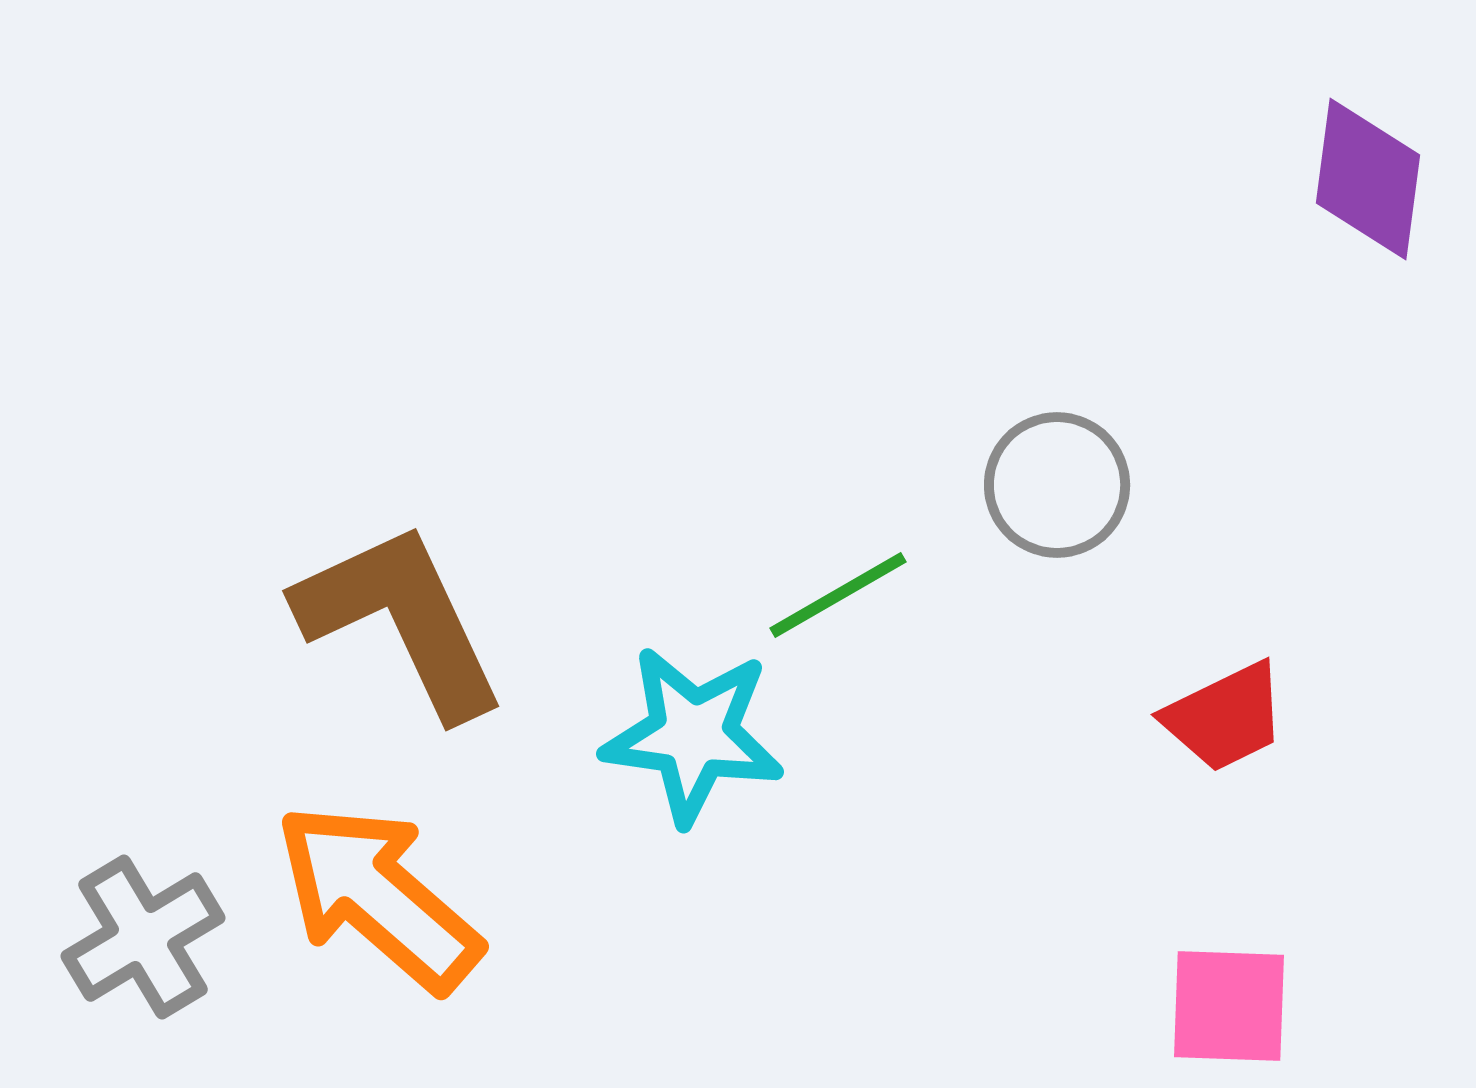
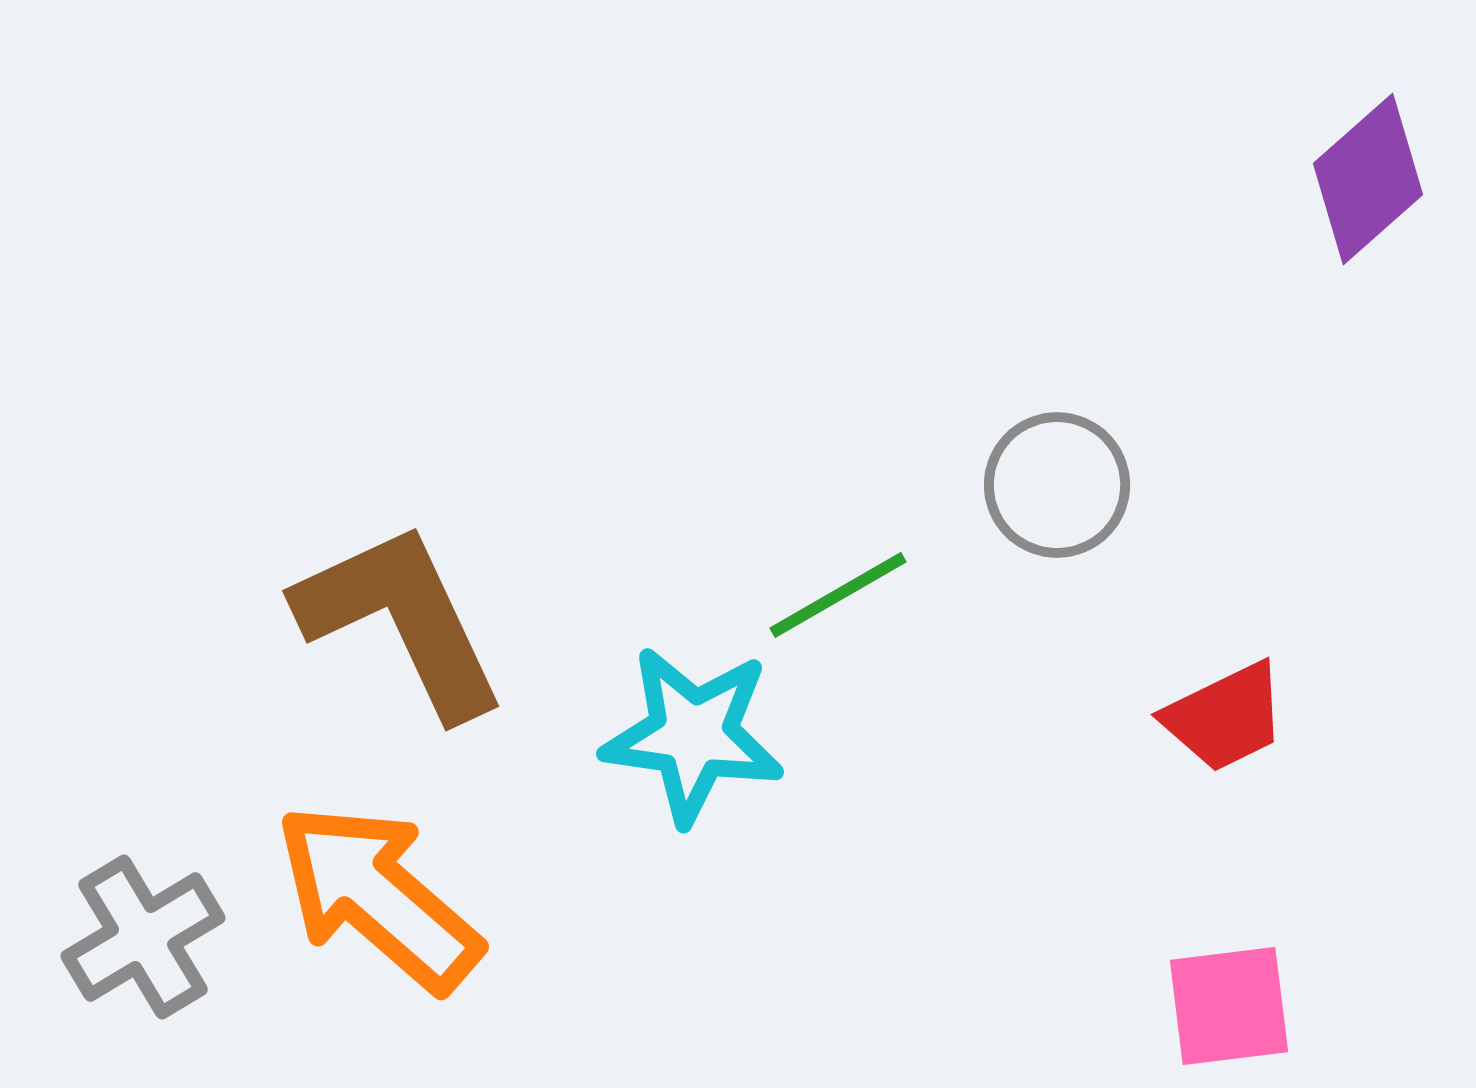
purple diamond: rotated 41 degrees clockwise
pink square: rotated 9 degrees counterclockwise
